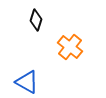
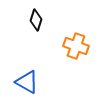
orange cross: moved 6 px right, 1 px up; rotated 20 degrees counterclockwise
